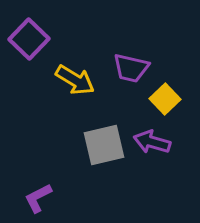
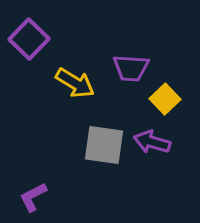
purple trapezoid: rotated 9 degrees counterclockwise
yellow arrow: moved 3 px down
gray square: rotated 21 degrees clockwise
purple L-shape: moved 5 px left, 1 px up
